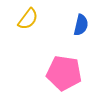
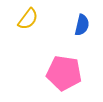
blue semicircle: moved 1 px right
